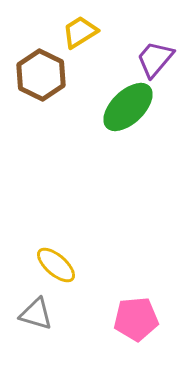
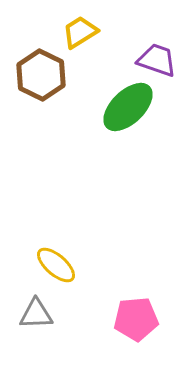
purple trapezoid: moved 2 px right, 1 px down; rotated 69 degrees clockwise
gray triangle: rotated 18 degrees counterclockwise
